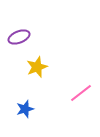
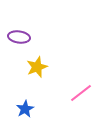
purple ellipse: rotated 30 degrees clockwise
blue star: rotated 12 degrees counterclockwise
